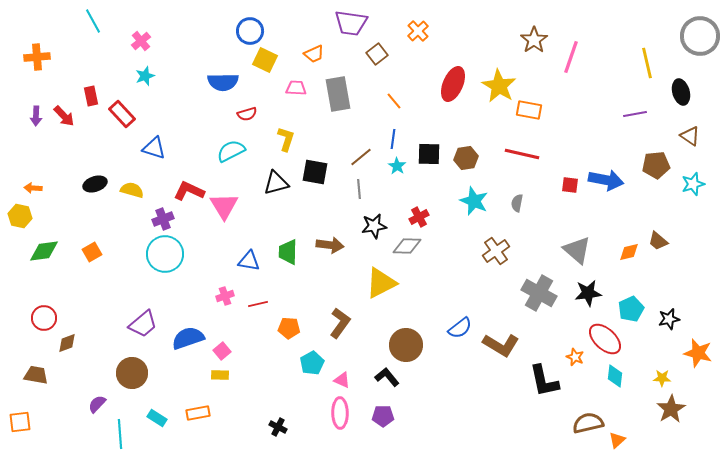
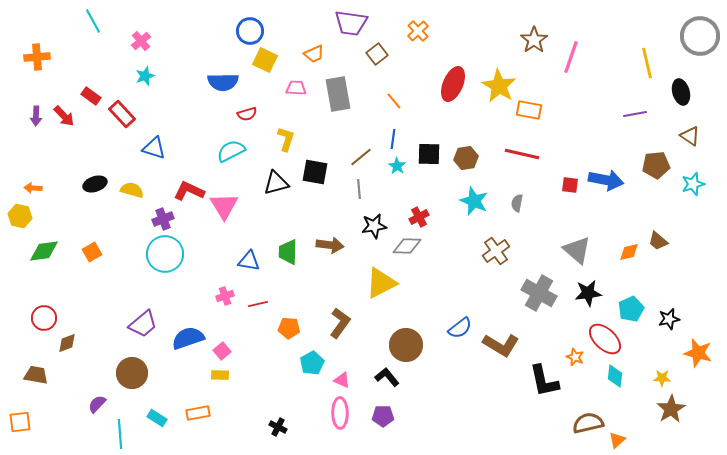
red rectangle at (91, 96): rotated 42 degrees counterclockwise
